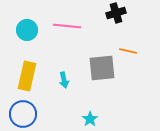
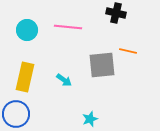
black cross: rotated 30 degrees clockwise
pink line: moved 1 px right, 1 px down
gray square: moved 3 px up
yellow rectangle: moved 2 px left, 1 px down
cyan arrow: rotated 42 degrees counterclockwise
blue circle: moved 7 px left
cyan star: rotated 14 degrees clockwise
